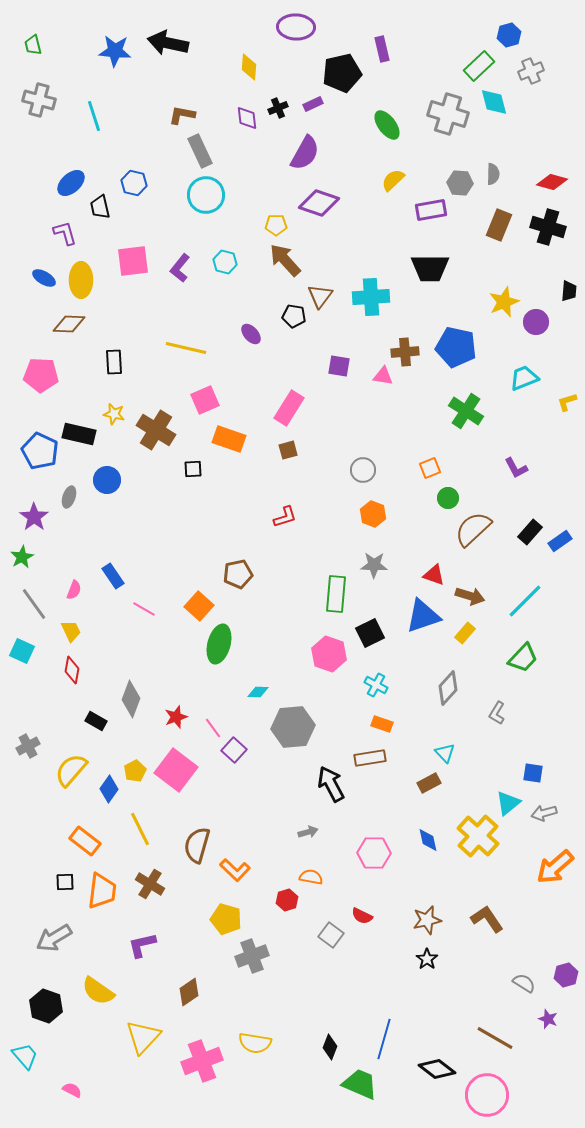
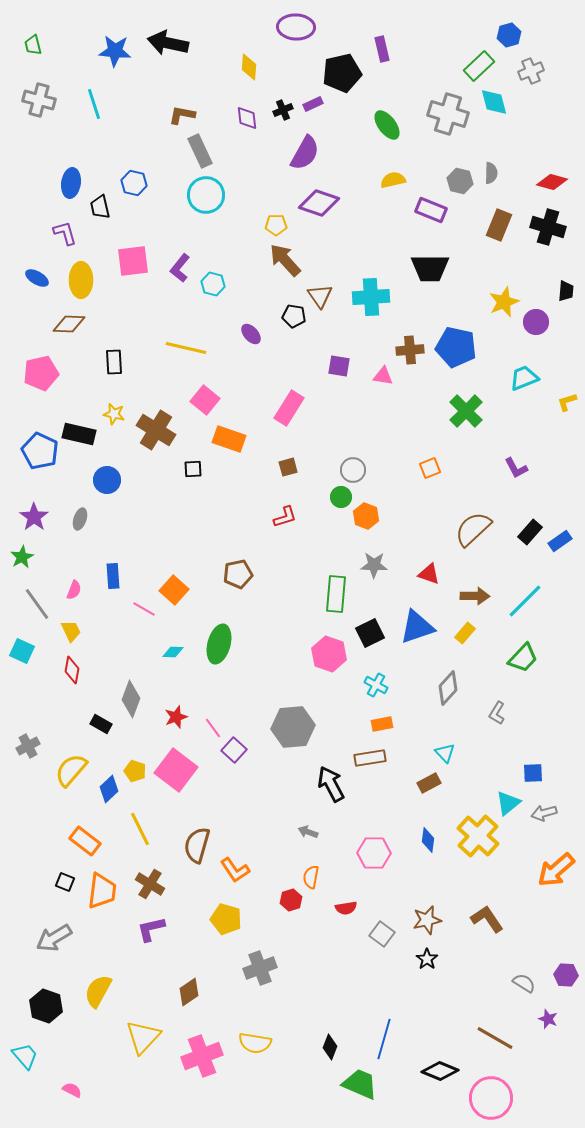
black cross at (278, 108): moved 5 px right, 2 px down
cyan line at (94, 116): moved 12 px up
gray semicircle at (493, 174): moved 2 px left, 1 px up
yellow semicircle at (393, 180): rotated 30 degrees clockwise
blue ellipse at (71, 183): rotated 40 degrees counterclockwise
gray hexagon at (460, 183): moved 2 px up; rotated 10 degrees clockwise
purple rectangle at (431, 210): rotated 32 degrees clockwise
cyan hexagon at (225, 262): moved 12 px left, 22 px down
blue ellipse at (44, 278): moved 7 px left
black trapezoid at (569, 291): moved 3 px left
brown triangle at (320, 296): rotated 12 degrees counterclockwise
brown cross at (405, 352): moved 5 px right, 2 px up
pink pentagon at (41, 375): moved 2 px up; rotated 16 degrees counterclockwise
pink square at (205, 400): rotated 28 degrees counterclockwise
green cross at (466, 411): rotated 12 degrees clockwise
brown square at (288, 450): moved 17 px down
gray circle at (363, 470): moved 10 px left
gray ellipse at (69, 497): moved 11 px right, 22 px down
green circle at (448, 498): moved 107 px left, 1 px up
orange hexagon at (373, 514): moved 7 px left, 2 px down
red triangle at (434, 575): moved 5 px left, 1 px up
blue rectangle at (113, 576): rotated 30 degrees clockwise
brown arrow at (470, 596): moved 5 px right; rotated 16 degrees counterclockwise
gray line at (34, 604): moved 3 px right
orange square at (199, 606): moved 25 px left, 16 px up
blue triangle at (423, 616): moved 6 px left, 11 px down
cyan diamond at (258, 692): moved 85 px left, 40 px up
black rectangle at (96, 721): moved 5 px right, 3 px down
orange rectangle at (382, 724): rotated 30 degrees counterclockwise
yellow pentagon at (135, 771): rotated 25 degrees counterclockwise
blue square at (533, 773): rotated 10 degrees counterclockwise
blue diamond at (109, 789): rotated 12 degrees clockwise
gray arrow at (308, 832): rotated 144 degrees counterclockwise
blue diamond at (428, 840): rotated 20 degrees clockwise
orange arrow at (555, 867): moved 1 px right, 3 px down
orange L-shape at (235, 870): rotated 12 degrees clockwise
orange semicircle at (311, 877): rotated 90 degrees counterclockwise
black square at (65, 882): rotated 24 degrees clockwise
red hexagon at (287, 900): moved 4 px right
red semicircle at (362, 916): moved 16 px left, 8 px up; rotated 35 degrees counterclockwise
gray square at (331, 935): moved 51 px right, 1 px up
purple L-shape at (142, 945): moved 9 px right, 16 px up
gray cross at (252, 956): moved 8 px right, 12 px down
purple hexagon at (566, 975): rotated 20 degrees clockwise
yellow semicircle at (98, 991): rotated 84 degrees clockwise
pink cross at (202, 1061): moved 5 px up
black diamond at (437, 1069): moved 3 px right, 2 px down; rotated 15 degrees counterclockwise
pink circle at (487, 1095): moved 4 px right, 3 px down
